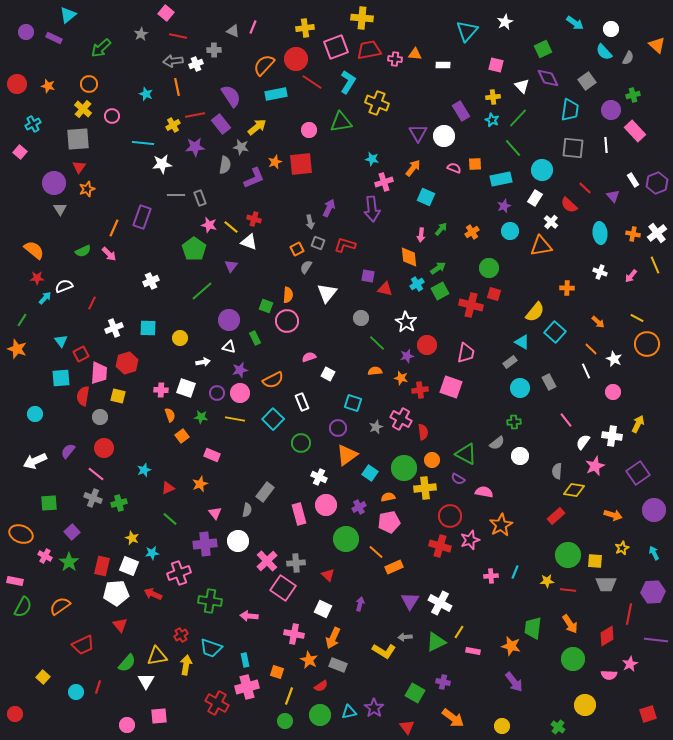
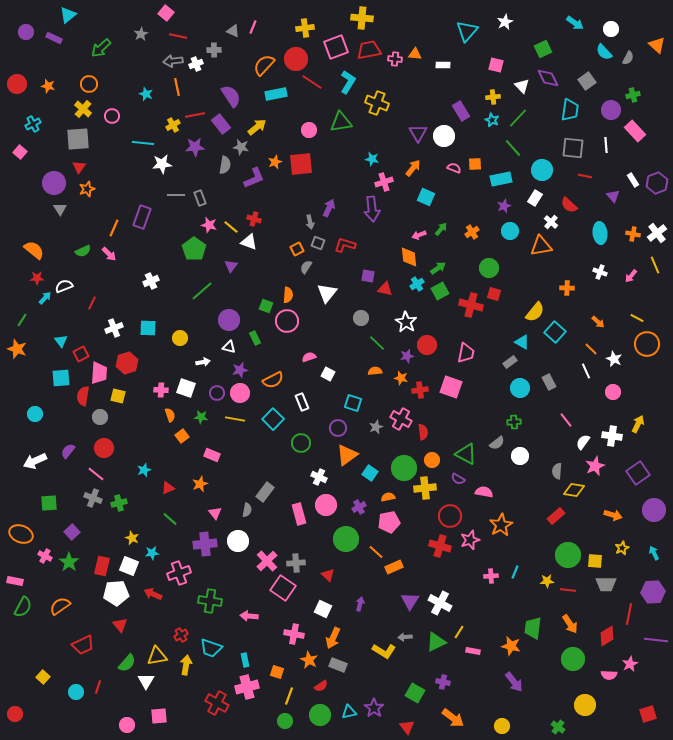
red line at (585, 188): moved 12 px up; rotated 32 degrees counterclockwise
pink arrow at (421, 235): moved 2 px left; rotated 64 degrees clockwise
